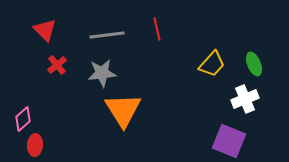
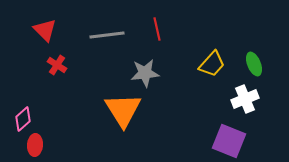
red cross: rotated 18 degrees counterclockwise
gray star: moved 43 px right
